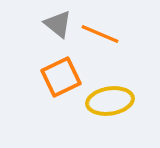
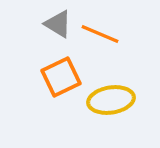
gray triangle: rotated 8 degrees counterclockwise
yellow ellipse: moved 1 px right, 1 px up
